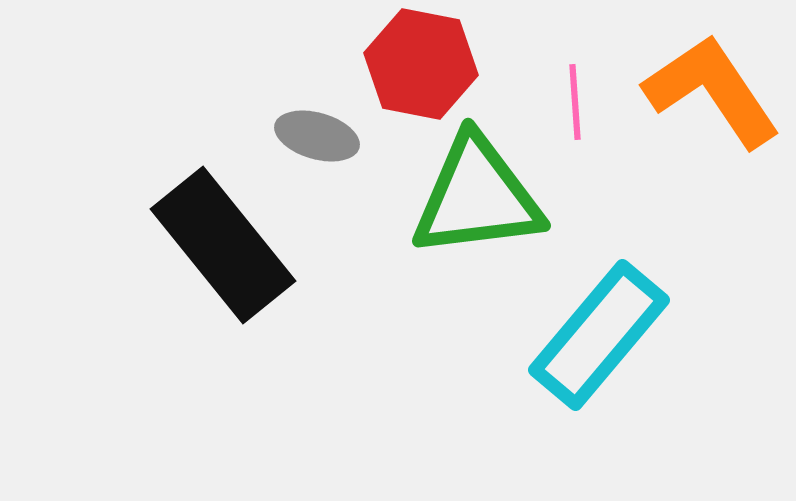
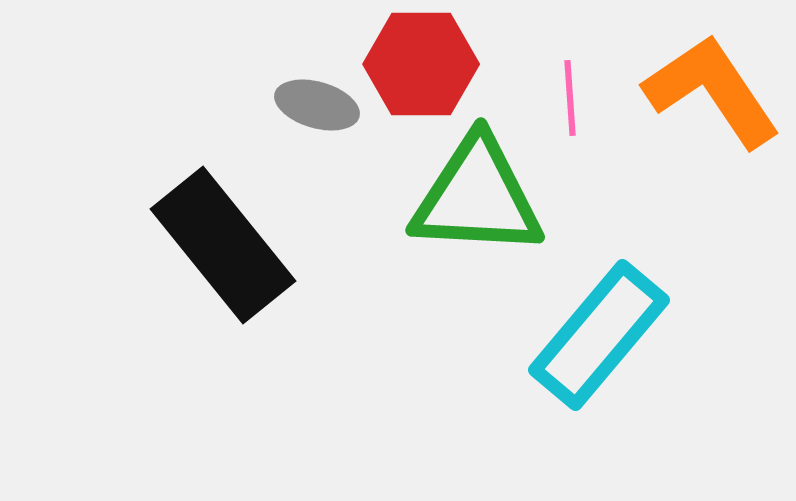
red hexagon: rotated 11 degrees counterclockwise
pink line: moved 5 px left, 4 px up
gray ellipse: moved 31 px up
green triangle: rotated 10 degrees clockwise
